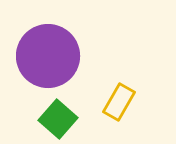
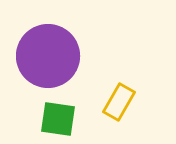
green square: rotated 33 degrees counterclockwise
